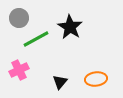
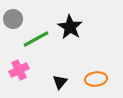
gray circle: moved 6 px left, 1 px down
